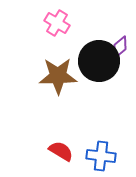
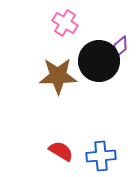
pink cross: moved 8 px right
blue cross: rotated 12 degrees counterclockwise
